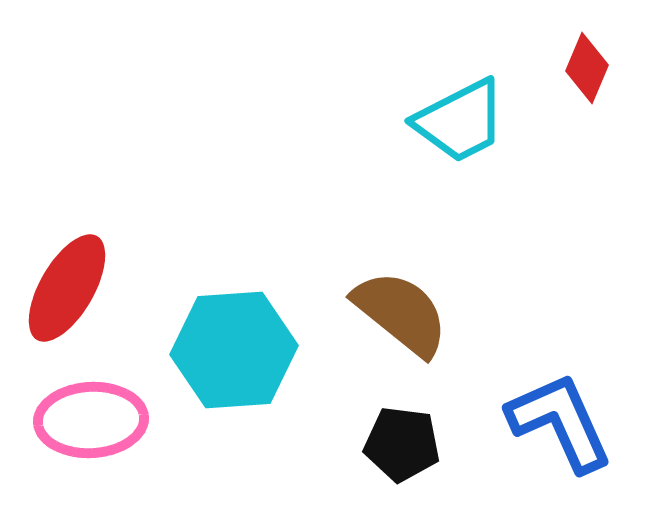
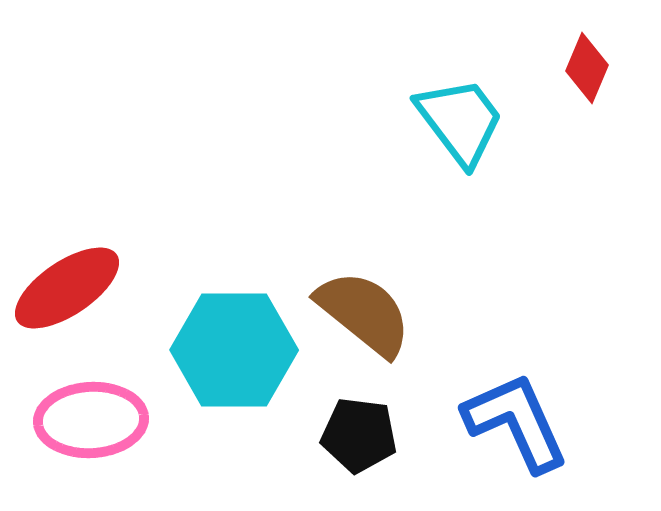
cyan trapezoid: rotated 100 degrees counterclockwise
red ellipse: rotated 26 degrees clockwise
brown semicircle: moved 37 px left
cyan hexagon: rotated 4 degrees clockwise
blue L-shape: moved 44 px left
black pentagon: moved 43 px left, 9 px up
